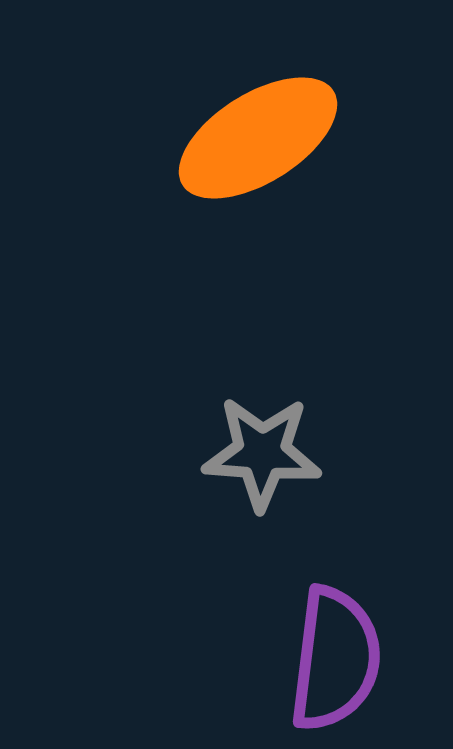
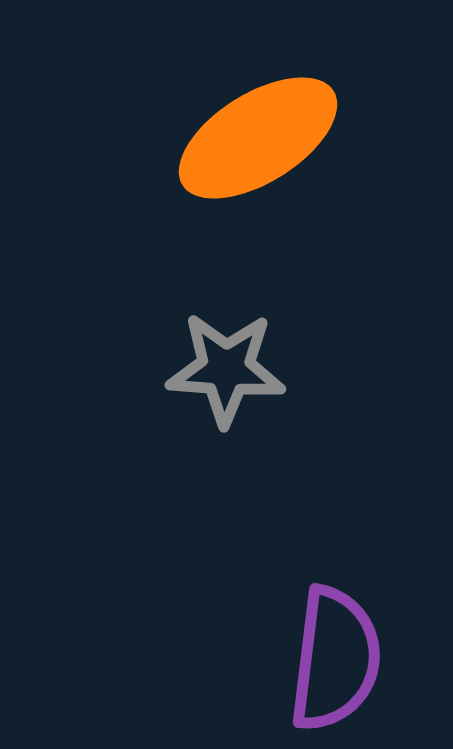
gray star: moved 36 px left, 84 px up
